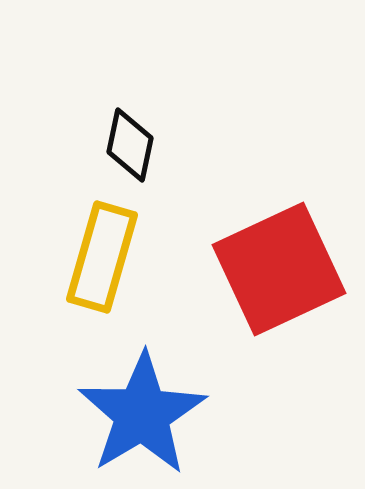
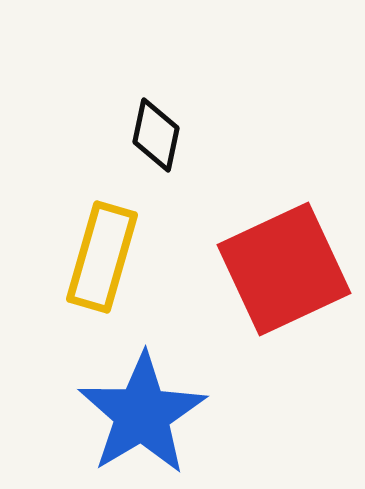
black diamond: moved 26 px right, 10 px up
red square: moved 5 px right
